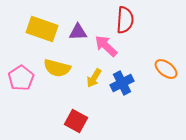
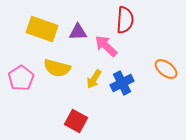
yellow arrow: moved 1 px down
